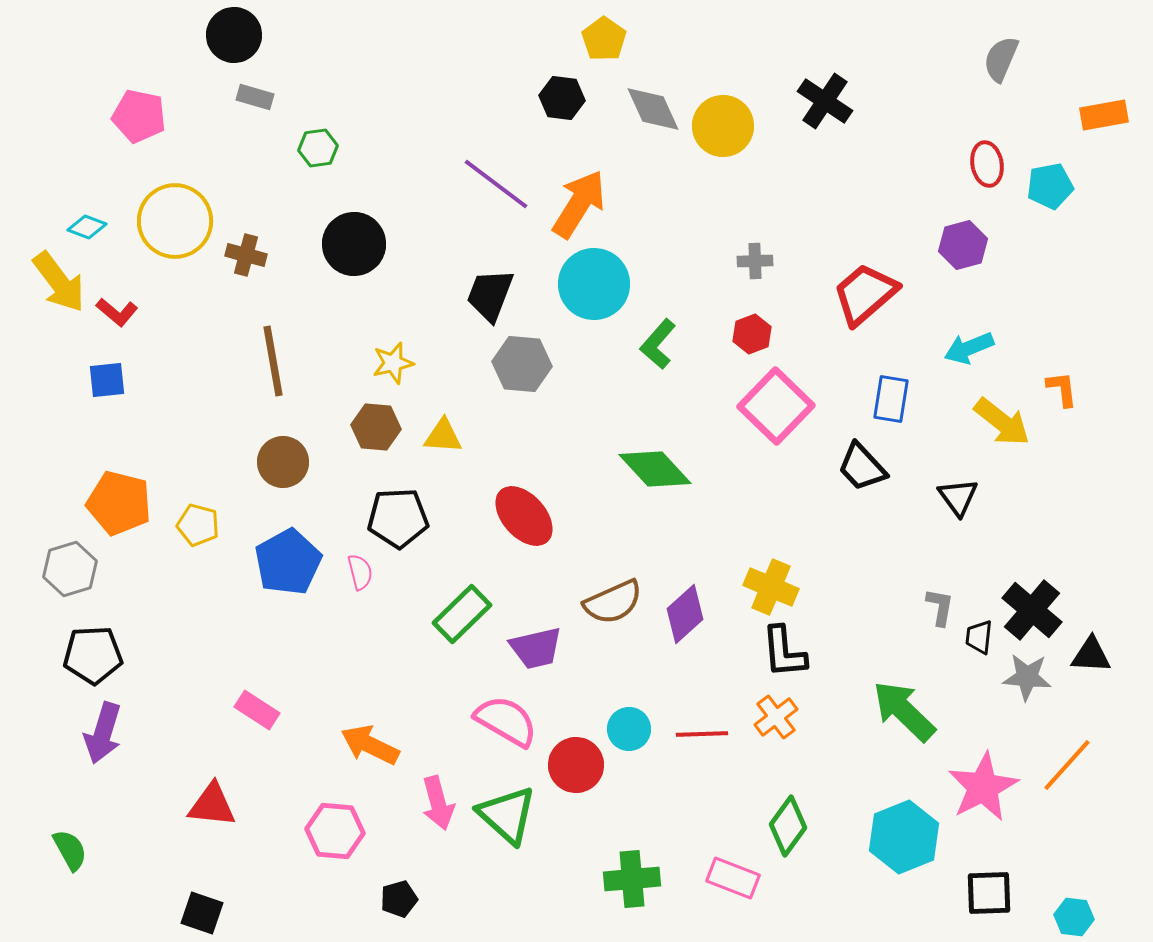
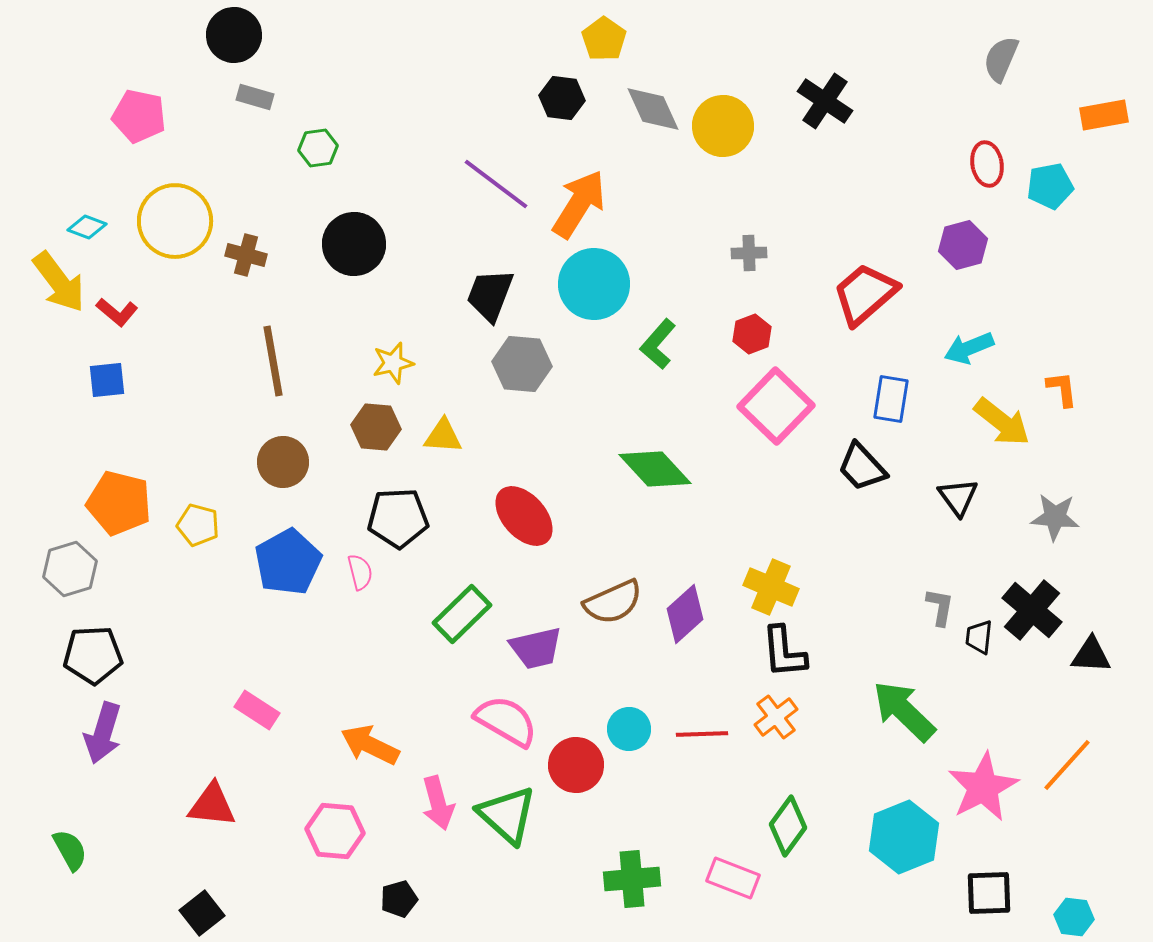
gray cross at (755, 261): moved 6 px left, 8 px up
gray star at (1027, 677): moved 28 px right, 160 px up
black square at (202, 913): rotated 33 degrees clockwise
